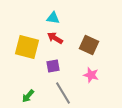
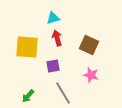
cyan triangle: rotated 24 degrees counterclockwise
red arrow: moved 2 px right; rotated 42 degrees clockwise
yellow square: rotated 10 degrees counterclockwise
